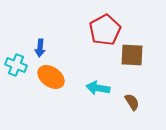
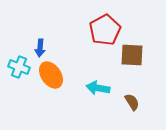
cyan cross: moved 3 px right, 2 px down
orange ellipse: moved 2 px up; rotated 20 degrees clockwise
